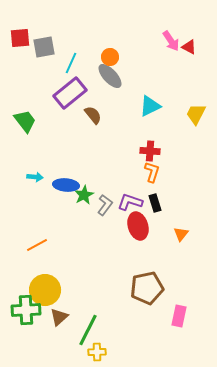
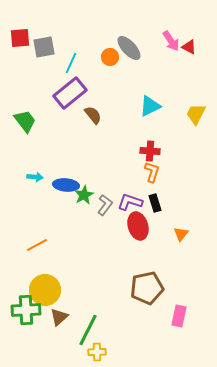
gray ellipse: moved 19 px right, 28 px up
